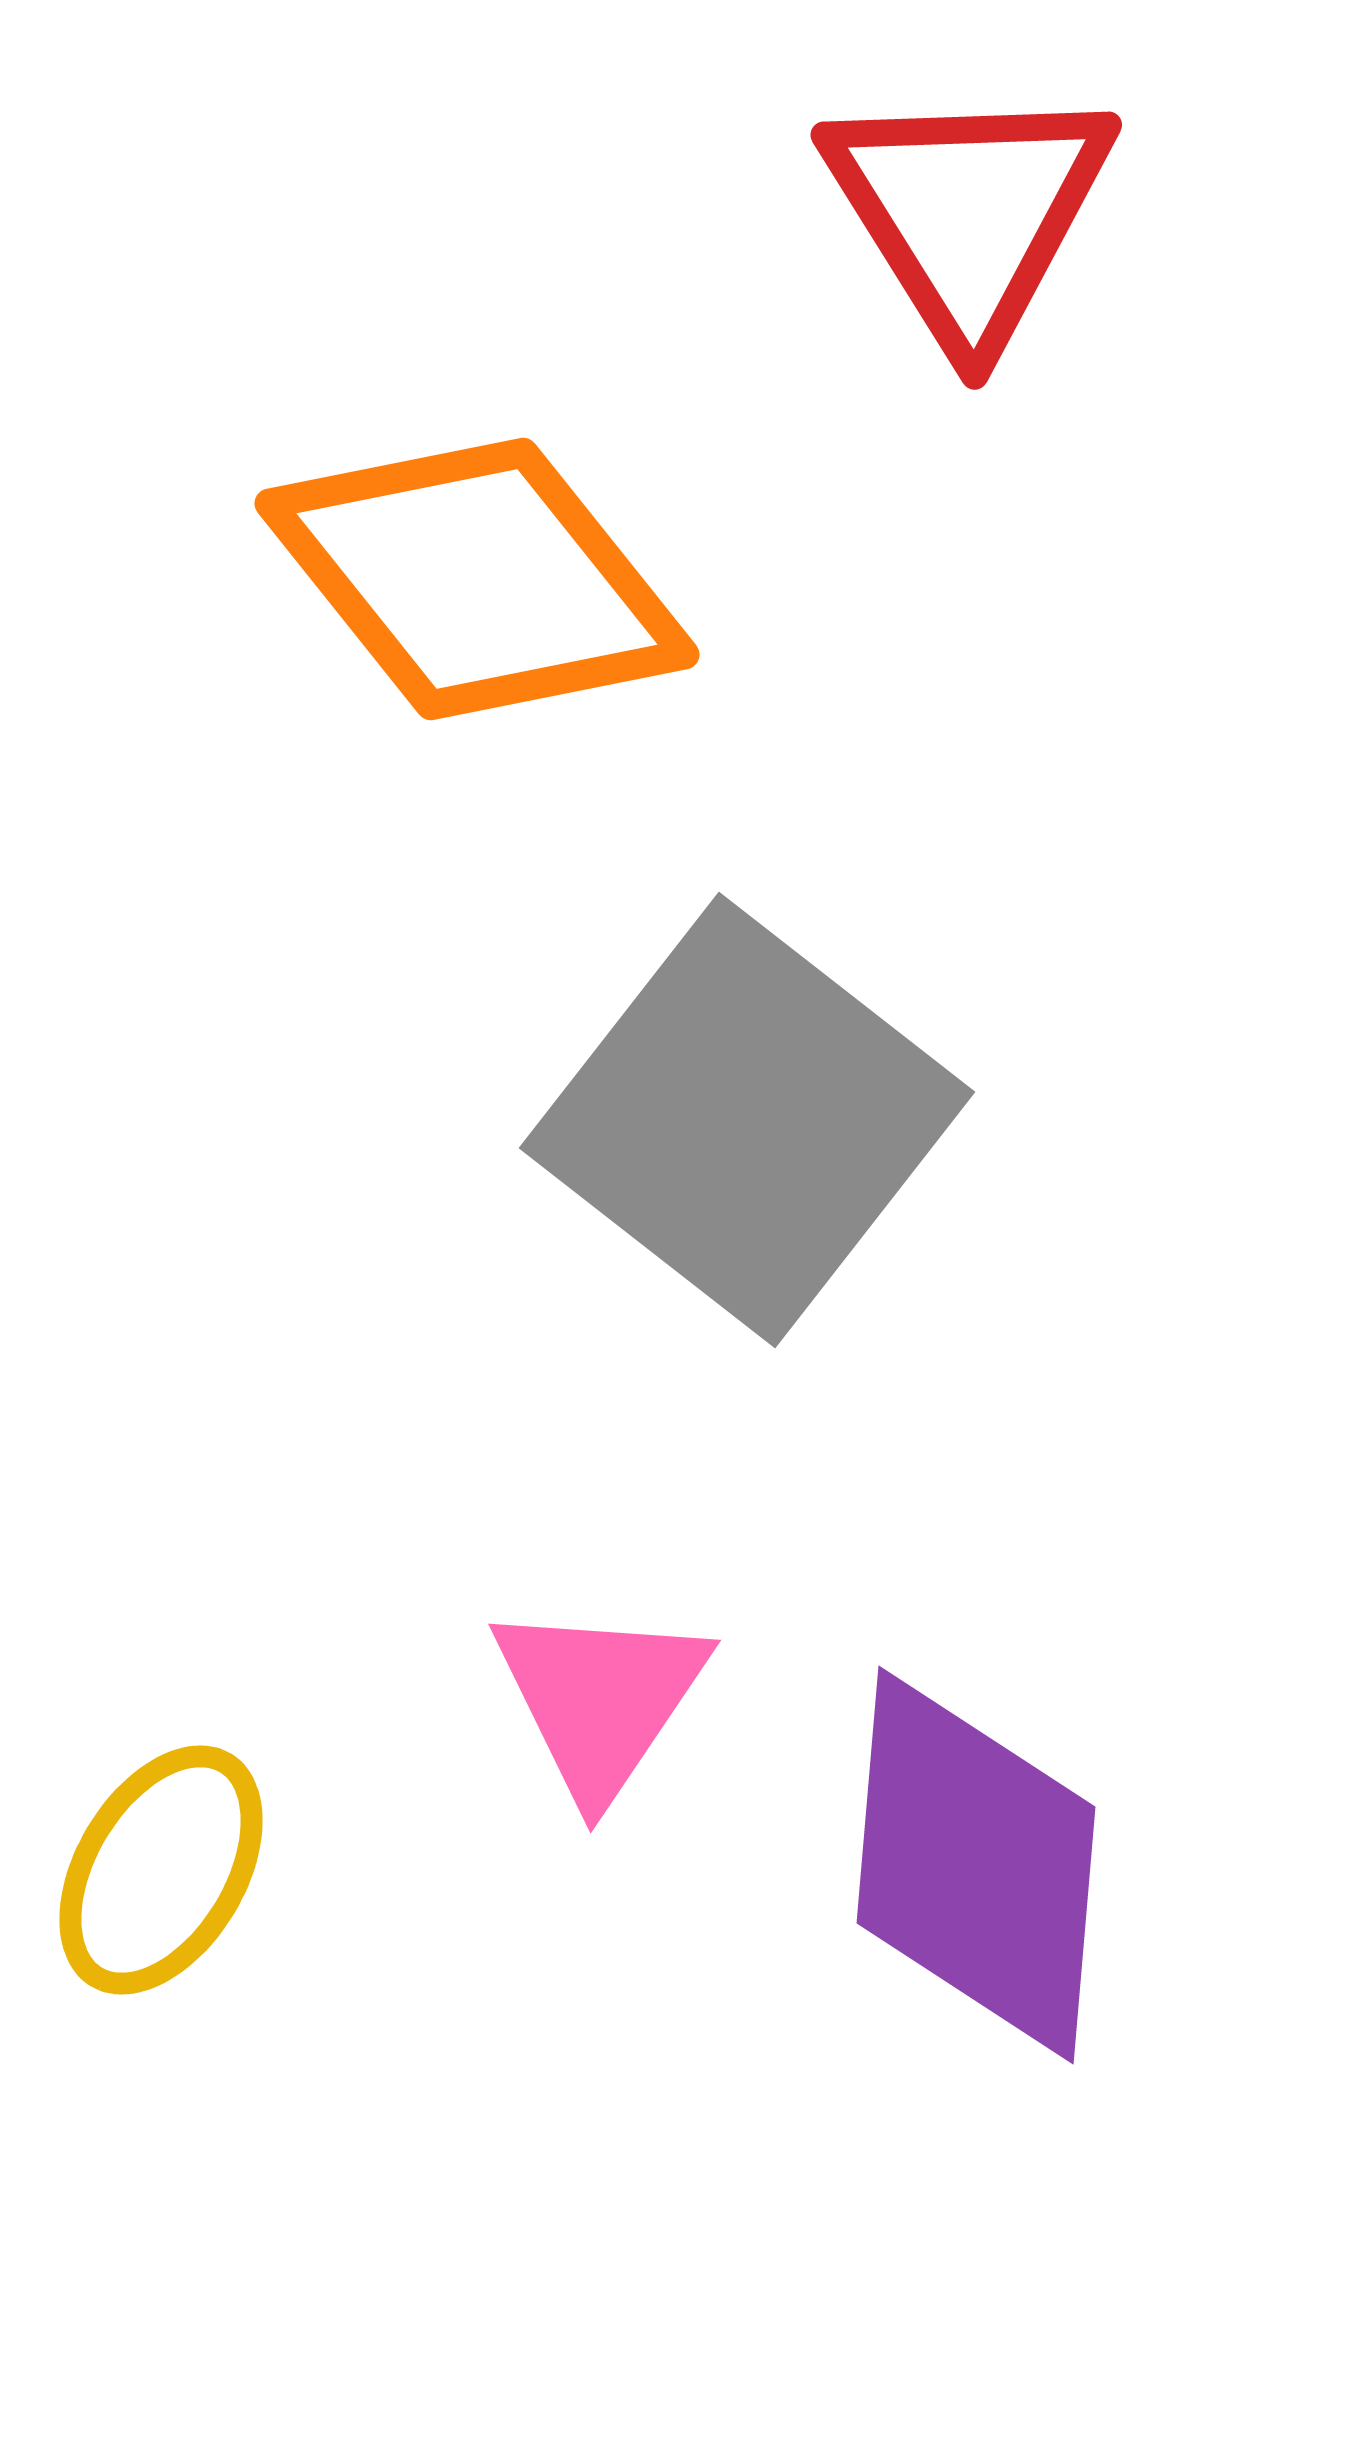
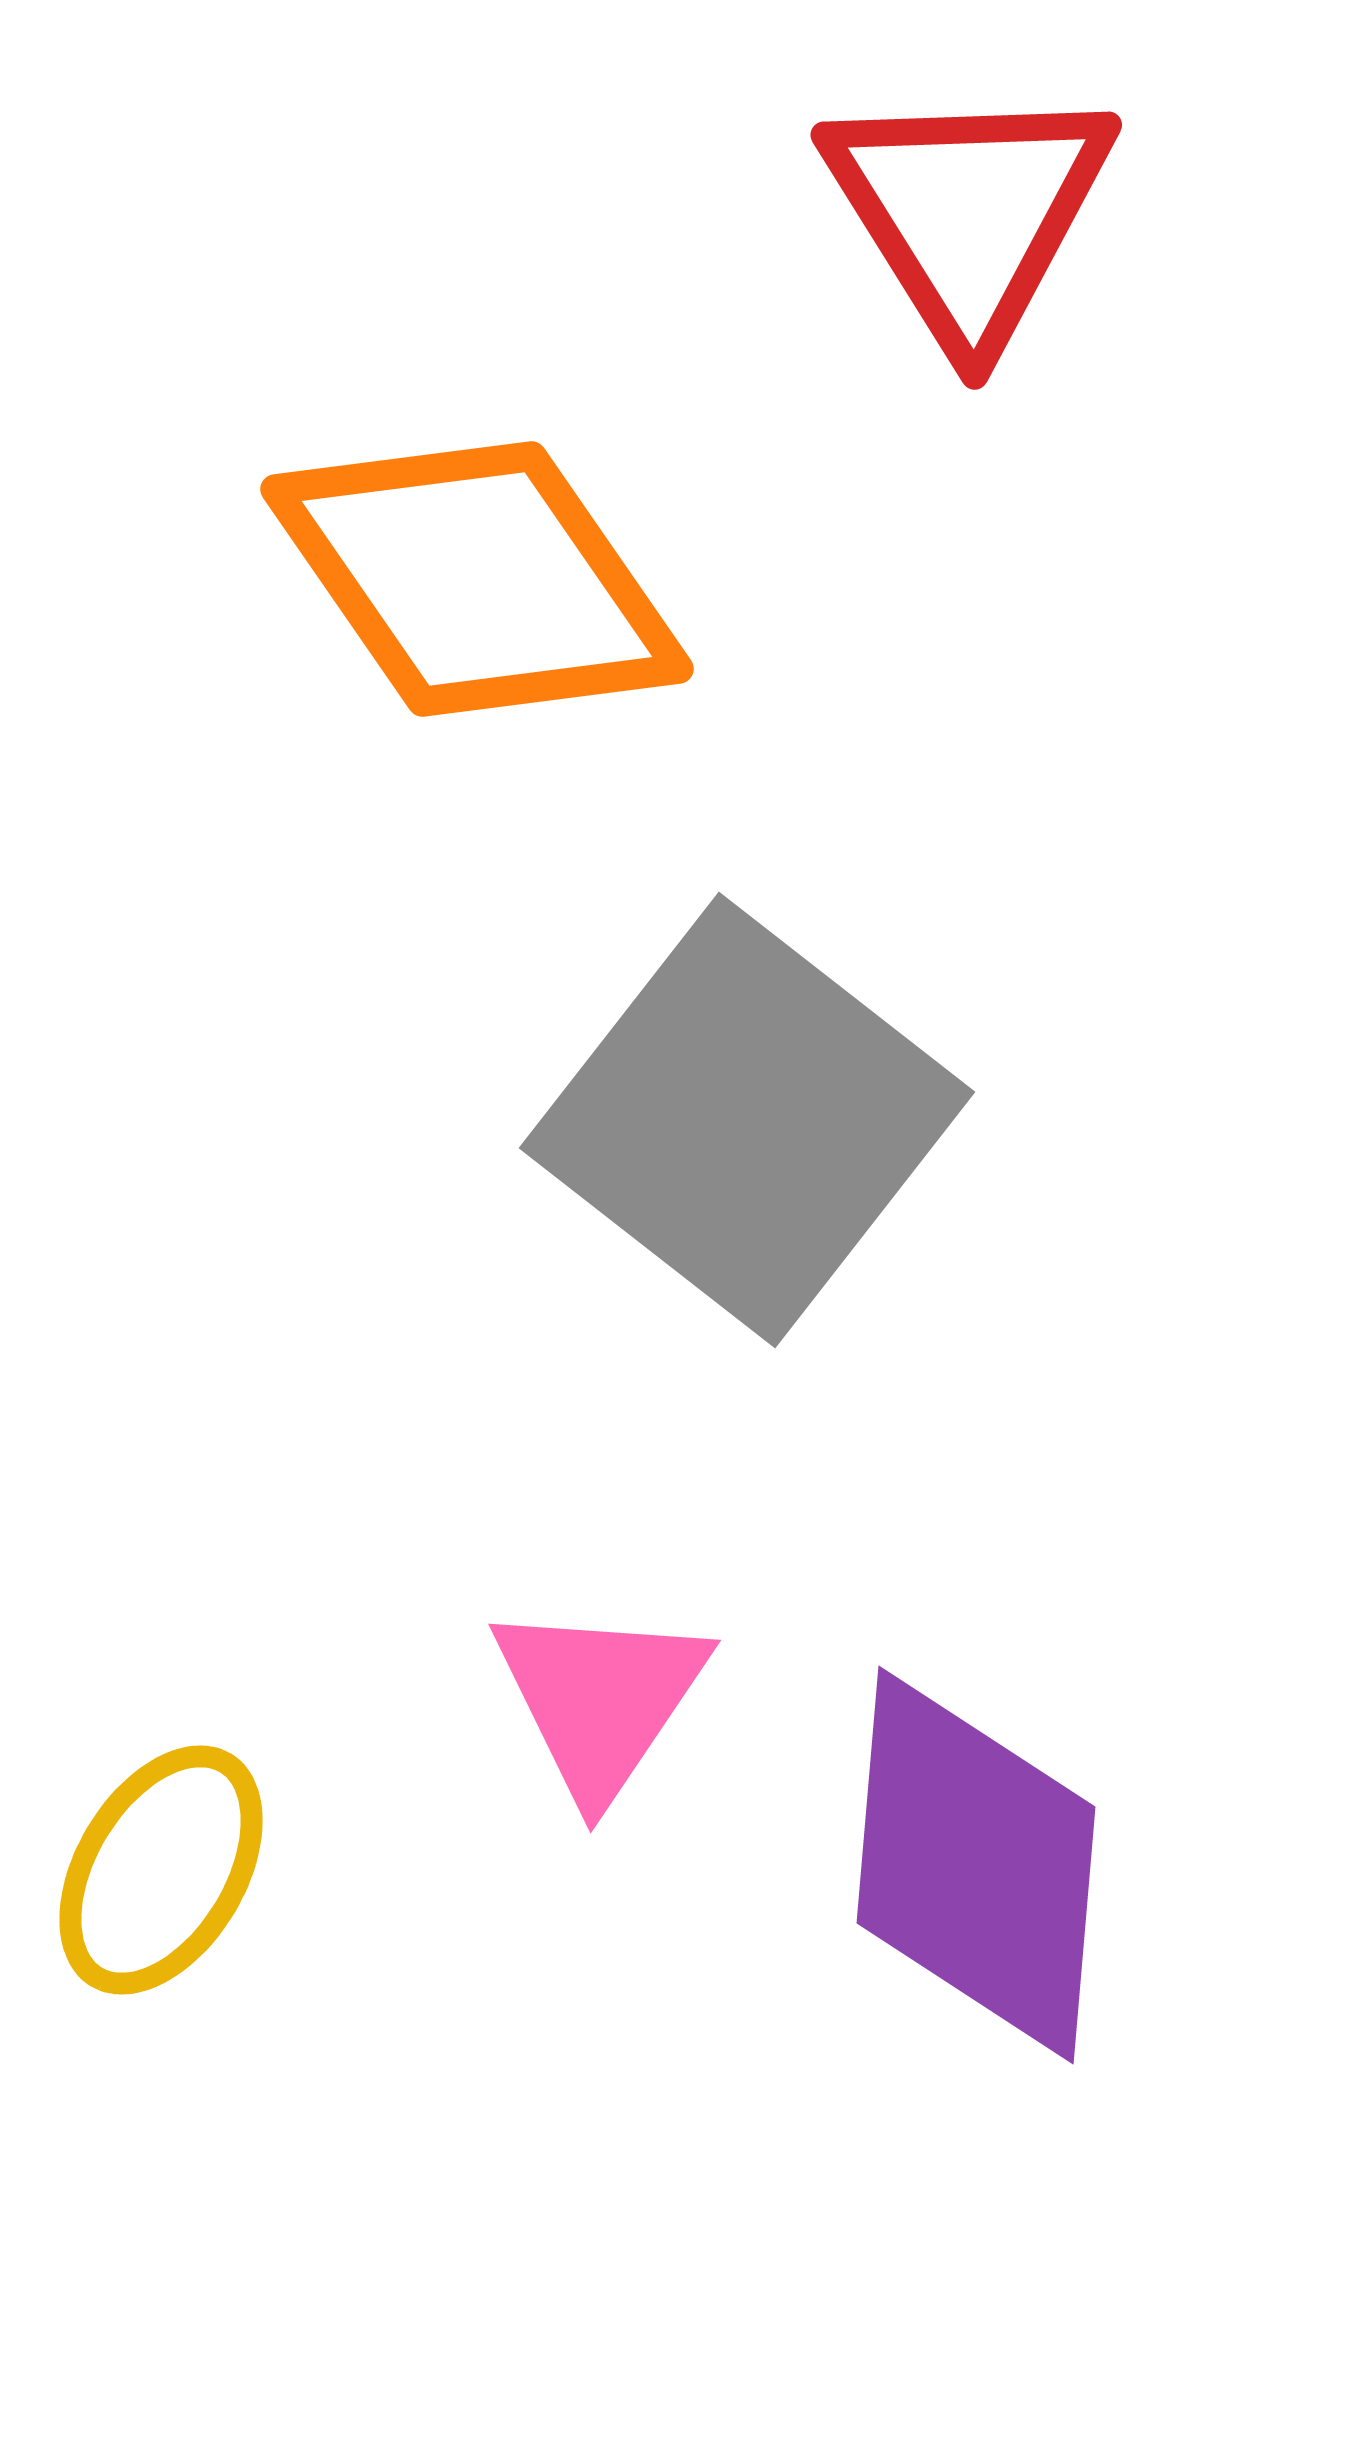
orange diamond: rotated 4 degrees clockwise
